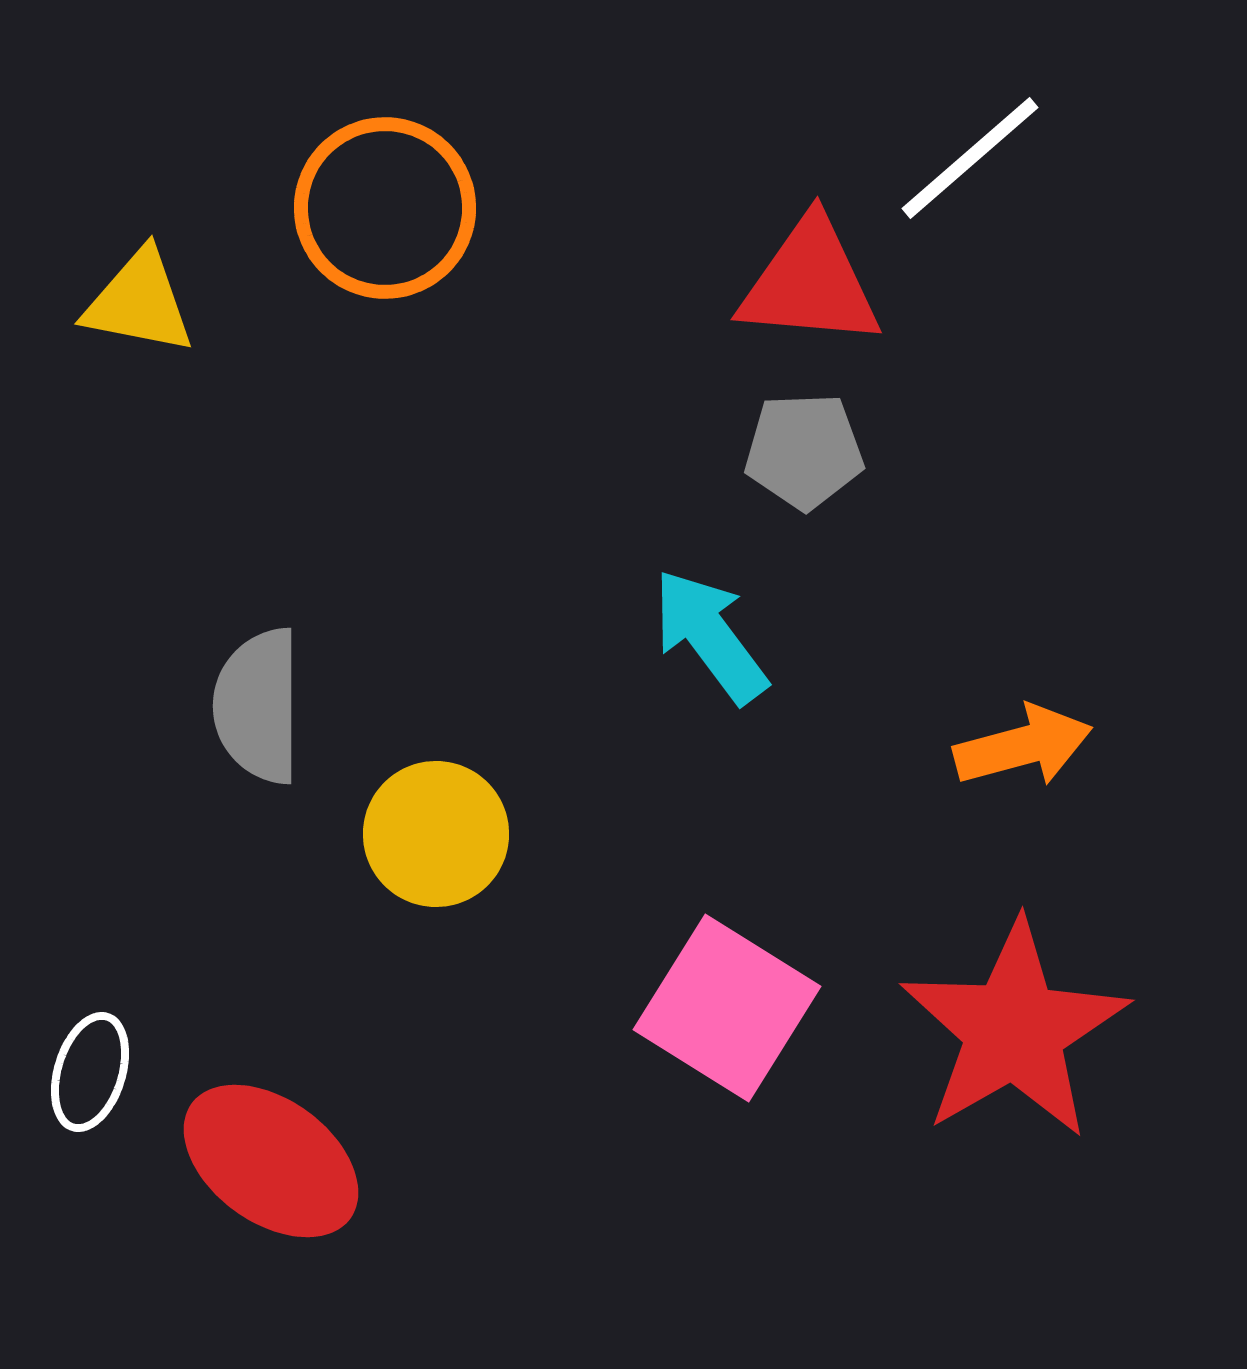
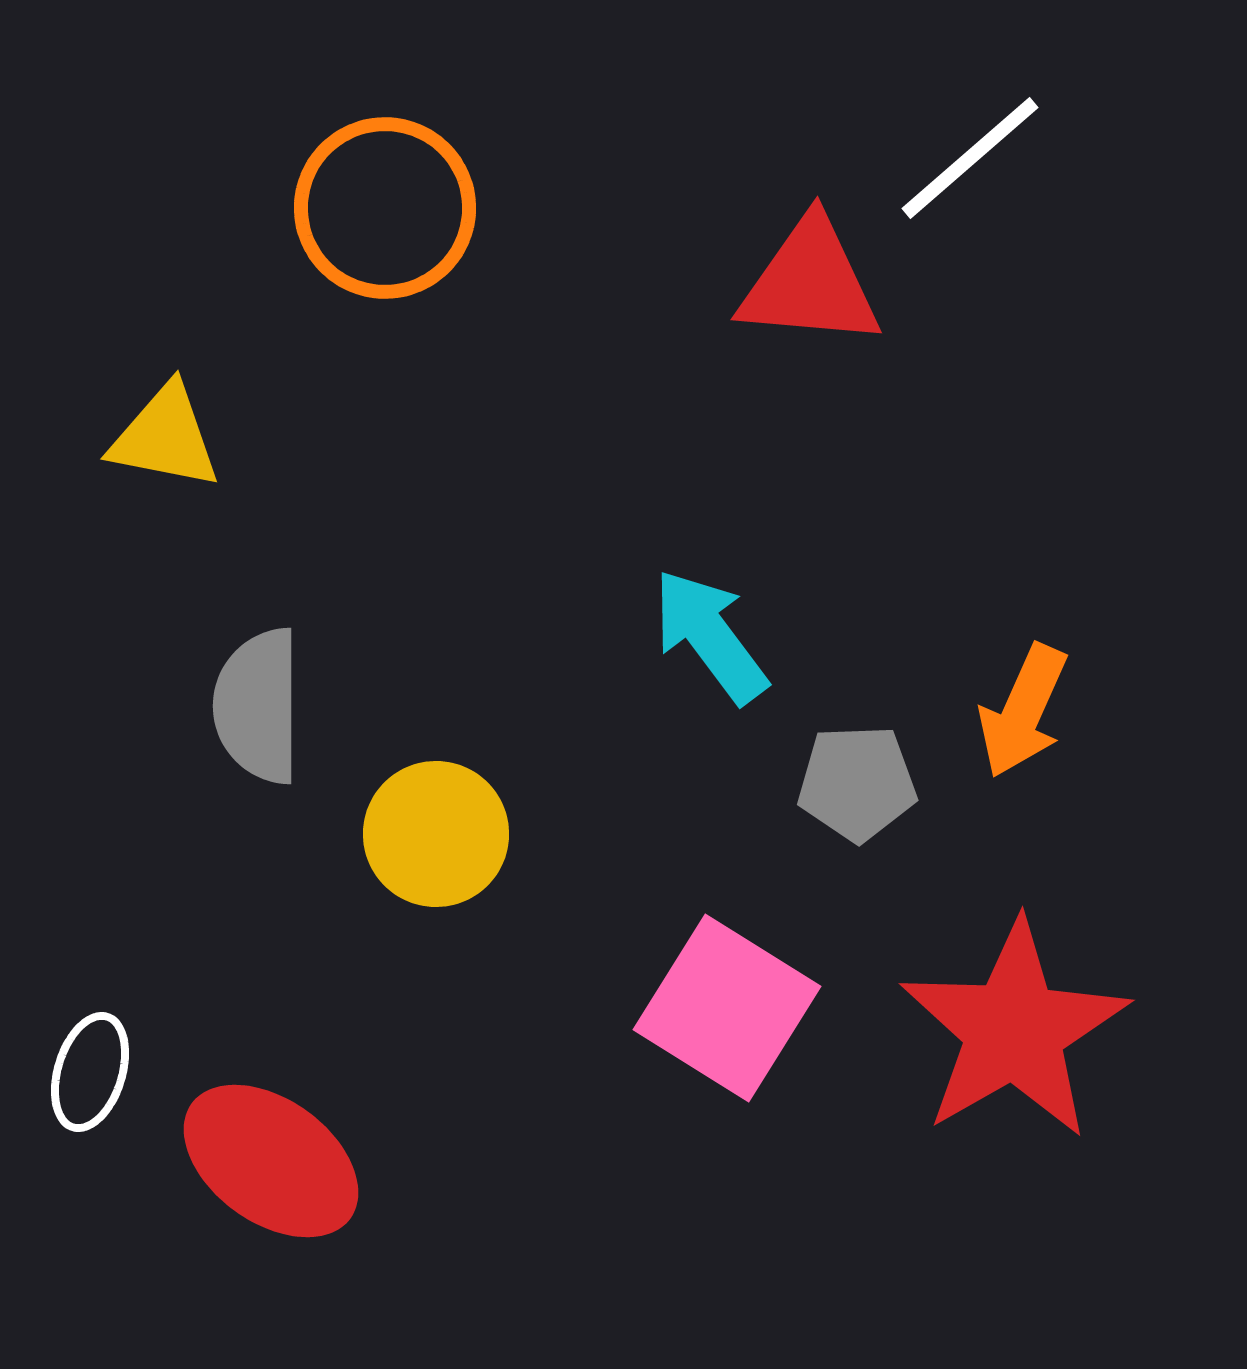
yellow triangle: moved 26 px right, 135 px down
gray pentagon: moved 53 px right, 332 px down
orange arrow: moved 35 px up; rotated 129 degrees clockwise
